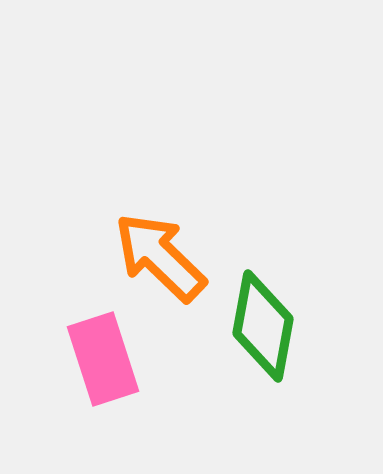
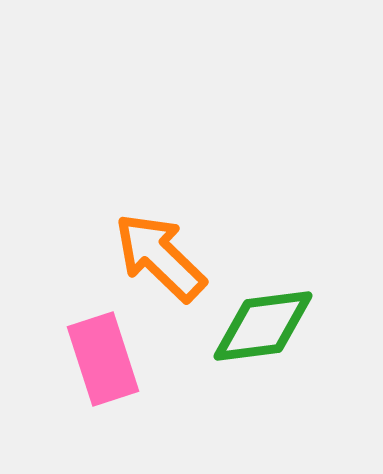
green diamond: rotated 72 degrees clockwise
